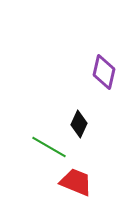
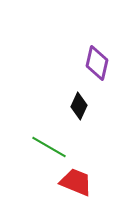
purple diamond: moved 7 px left, 9 px up
black diamond: moved 18 px up
